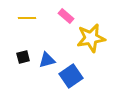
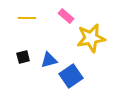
blue triangle: moved 2 px right
